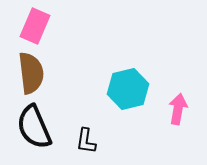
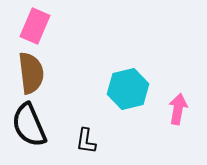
black semicircle: moved 5 px left, 2 px up
